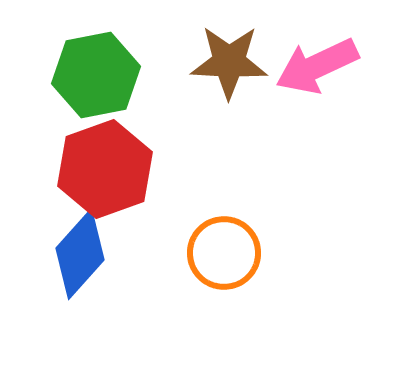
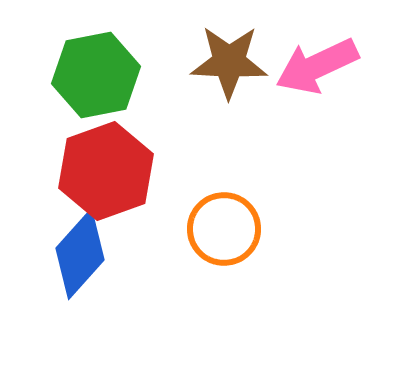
red hexagon: moved 1 px right, 2 px down
orange circle: moved 24 px up
